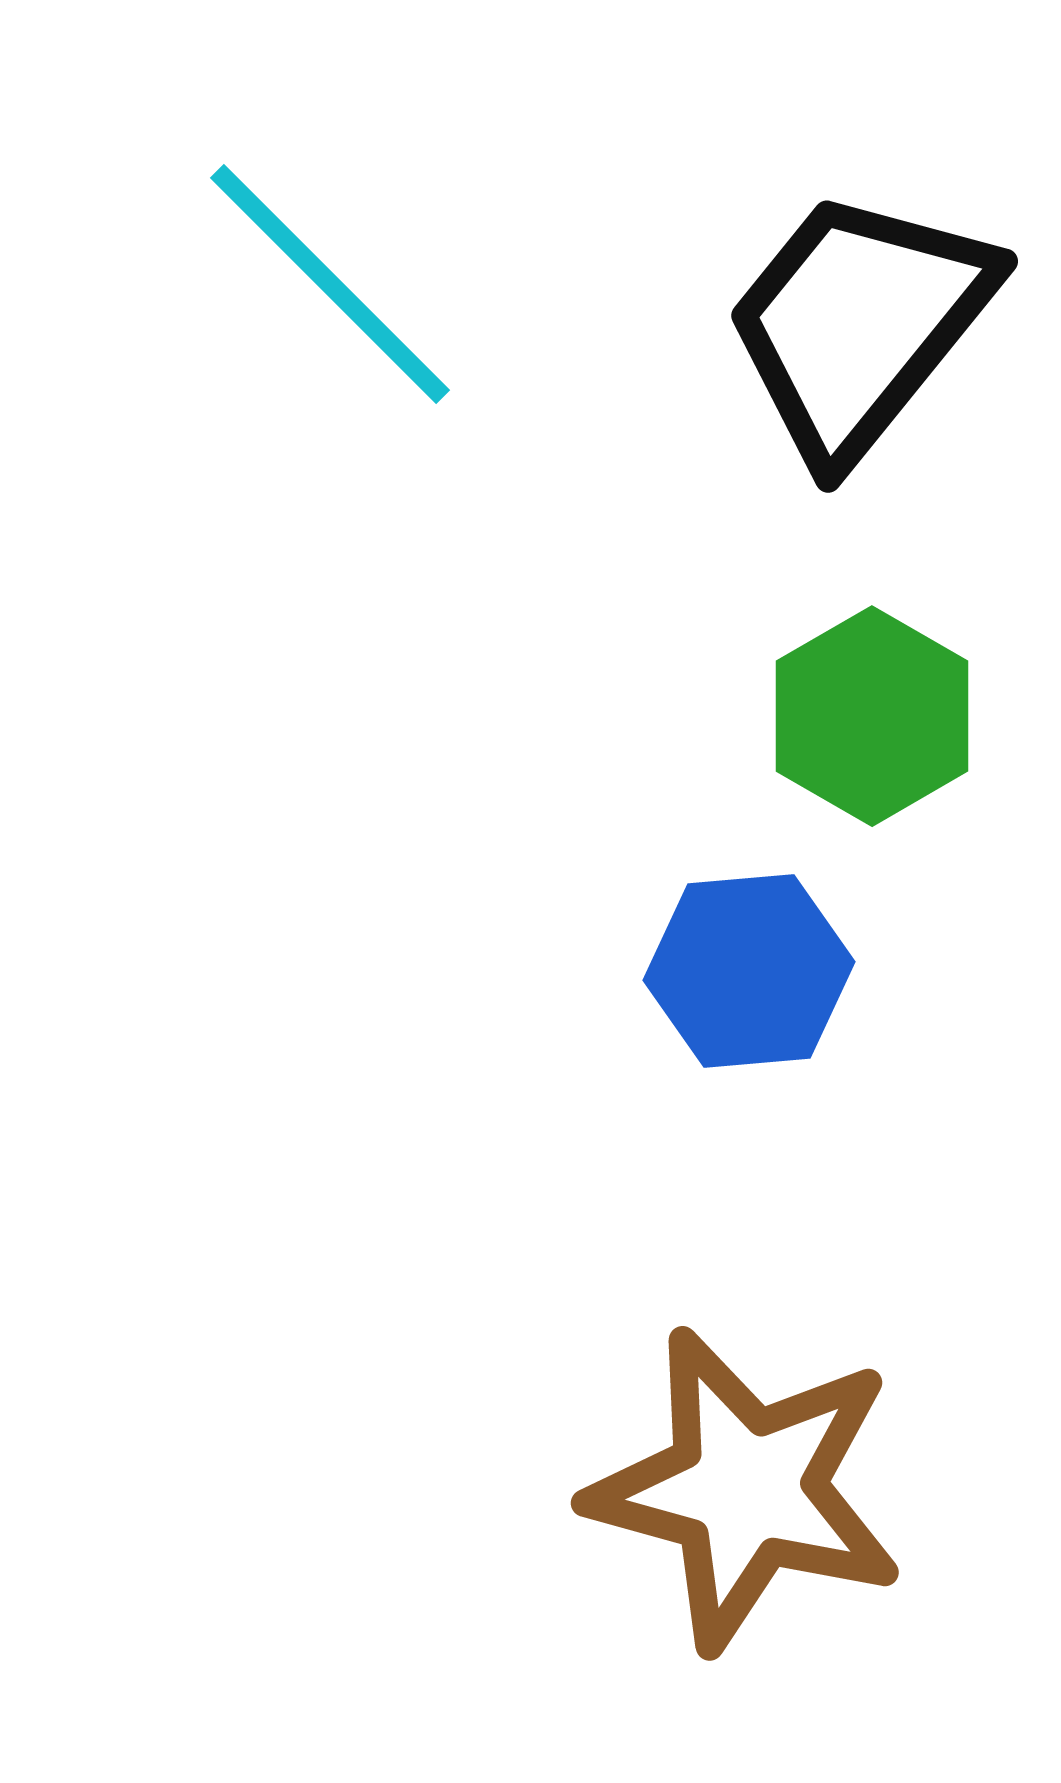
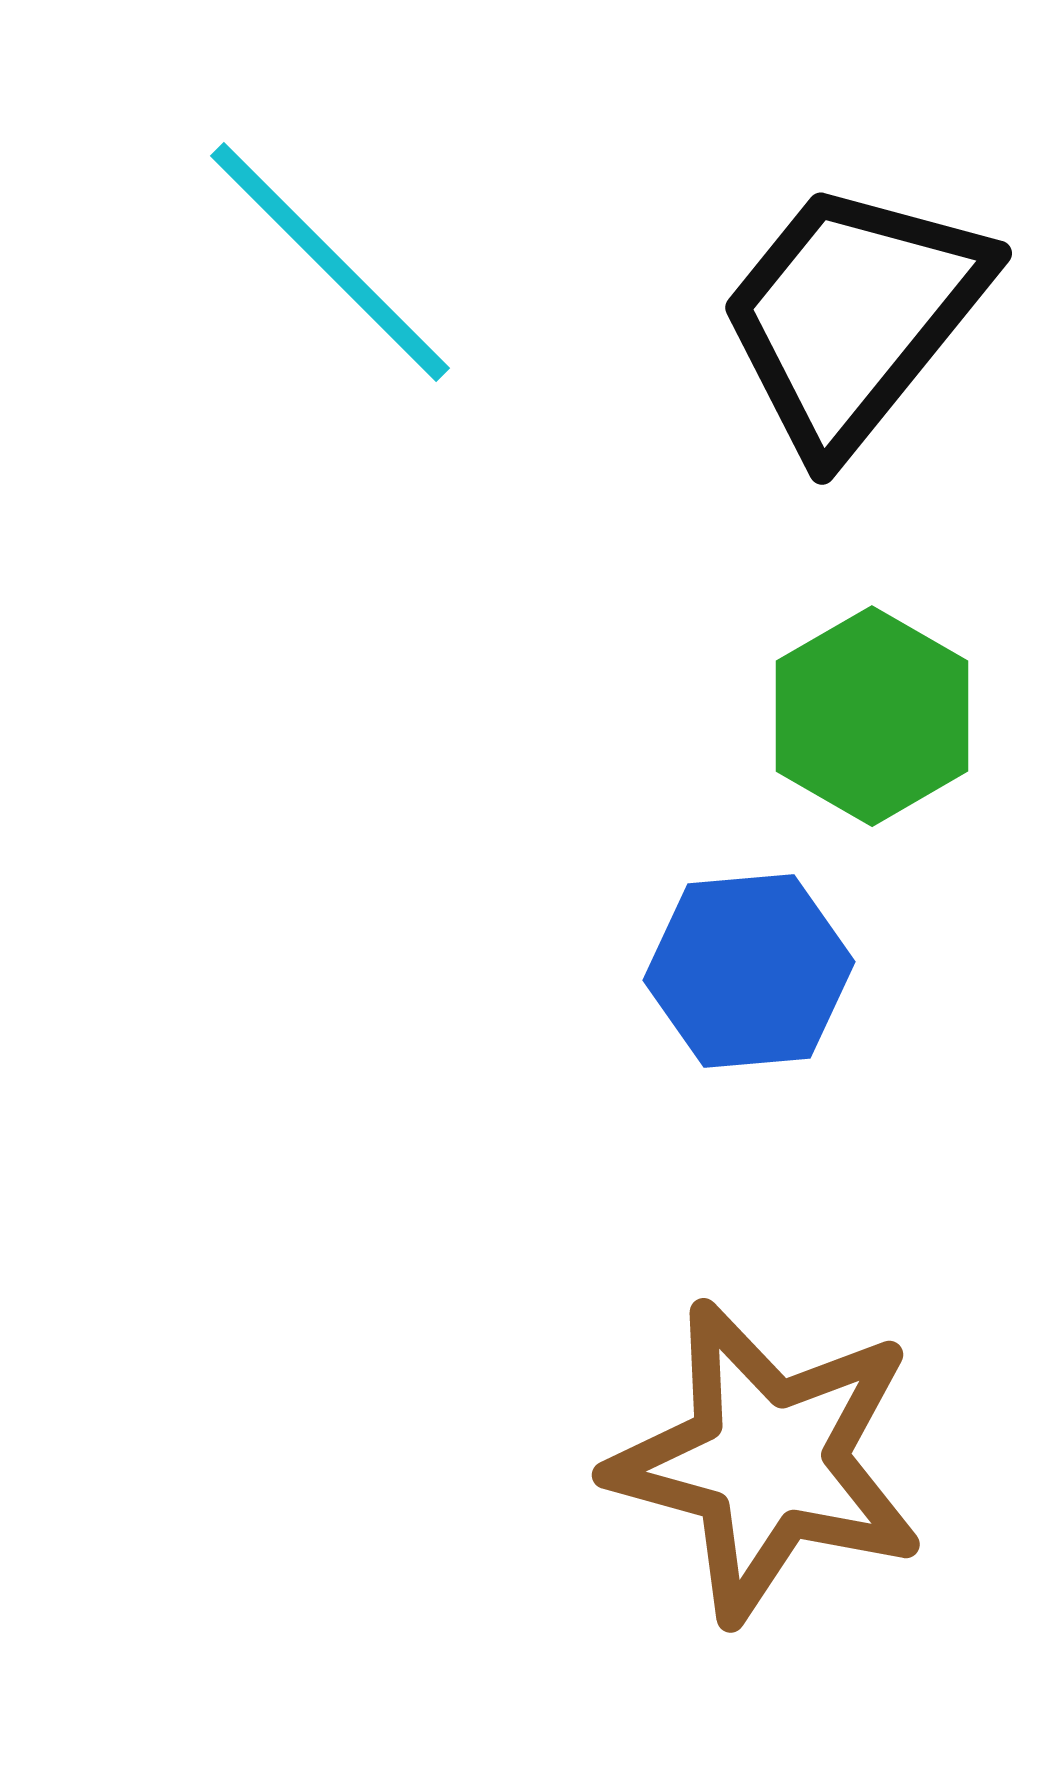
cyan line: moved 22 px up
black trapezoid: moved 6 px left, 8 px up
brown star: moved 21 px right, 28 px up
